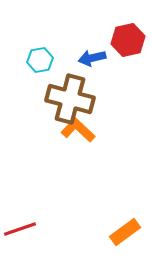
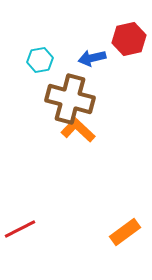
red hexagon: moved 1 px right, 1 px up
red line: rotated 8 degrees counterclockwise
